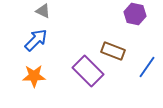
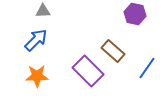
gray triangle: rotated 28 degrees counterclockwise
brown rectangle: rotated 20 degrees clockwise
blue line: moved 1 px down
orange star: moved 3 px right
